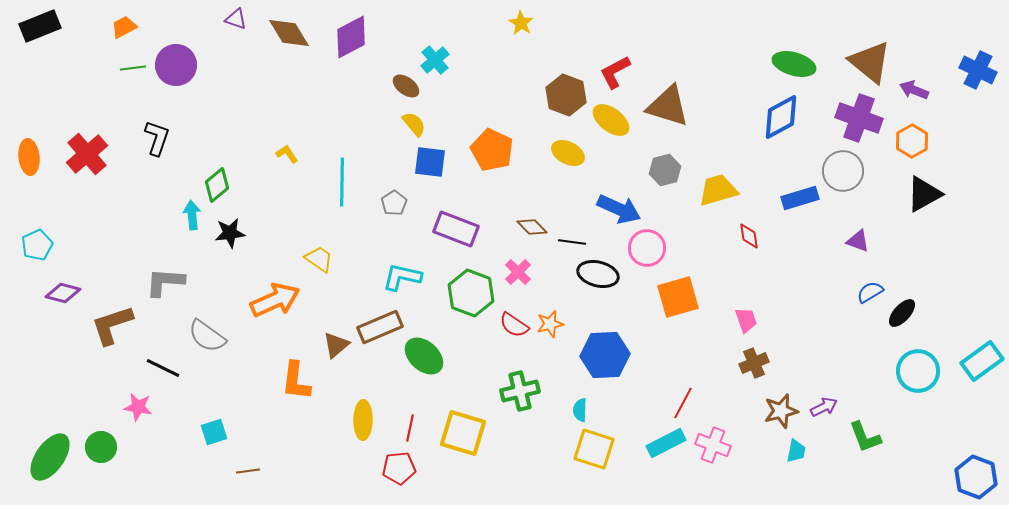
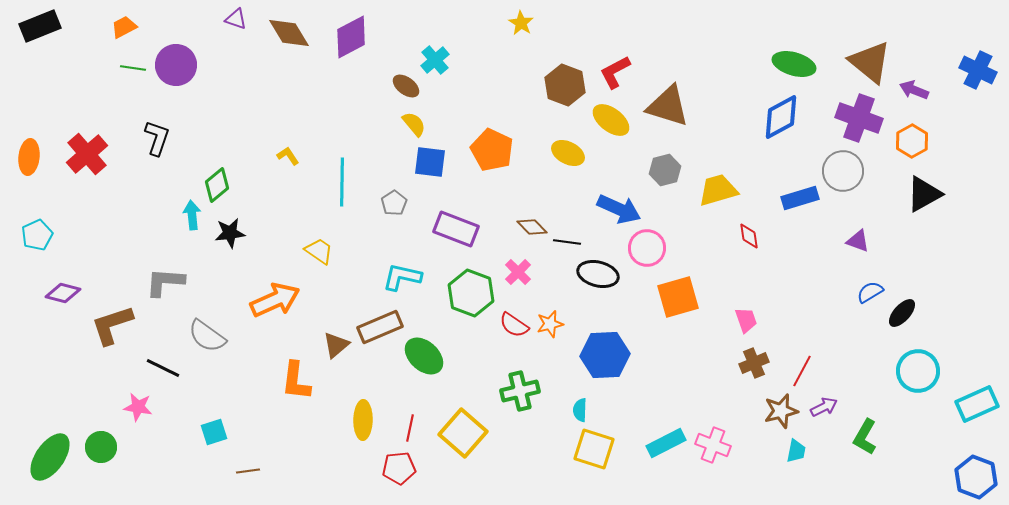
green line at (133, 68): rotated 15 degrees clockwise
brown hexagon at (566, 95): moved 1 px left, 10 px up
yellow L-shape at (287, 154): moved 1 px right, 2 px down
orange ellipse at (29, 157): rotated 12 degrees clockwise
black line at (572, 242): moved 5 px left
cyan pentagon at (37, 245): moved 10 px up
yellow trapezoid at (319, 259): moved 8 px up
cyan rectangle at (982, 361): moved 5 px left, 43 px down; rotated 12 degrees clockwise
red line at (683, 403): moved 119 px right, 32 px up
yellow square at (463, 433): rotated 24 degrees clockwise
green L-shape at (865, 437): rotated 51 degrees clockwise
